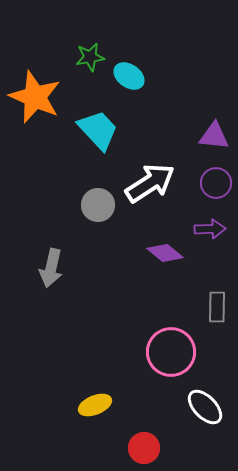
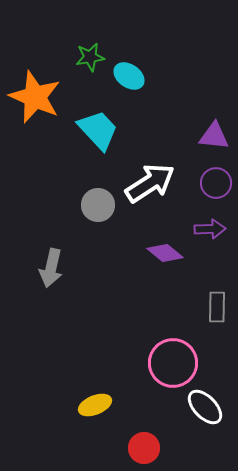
pink circle: moved 2 px right, 11 px down
